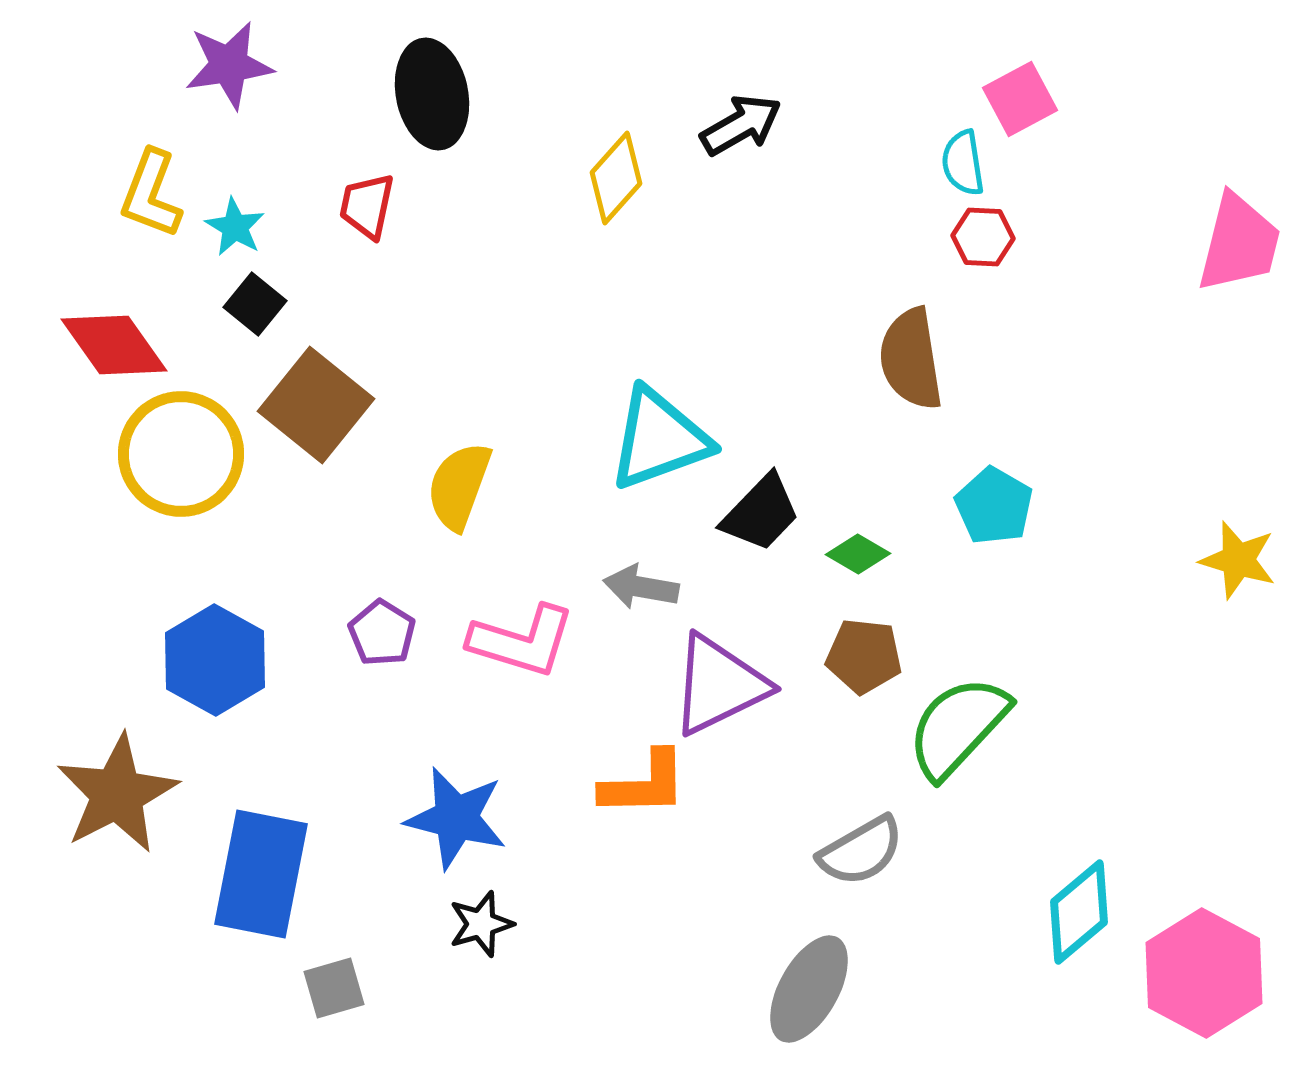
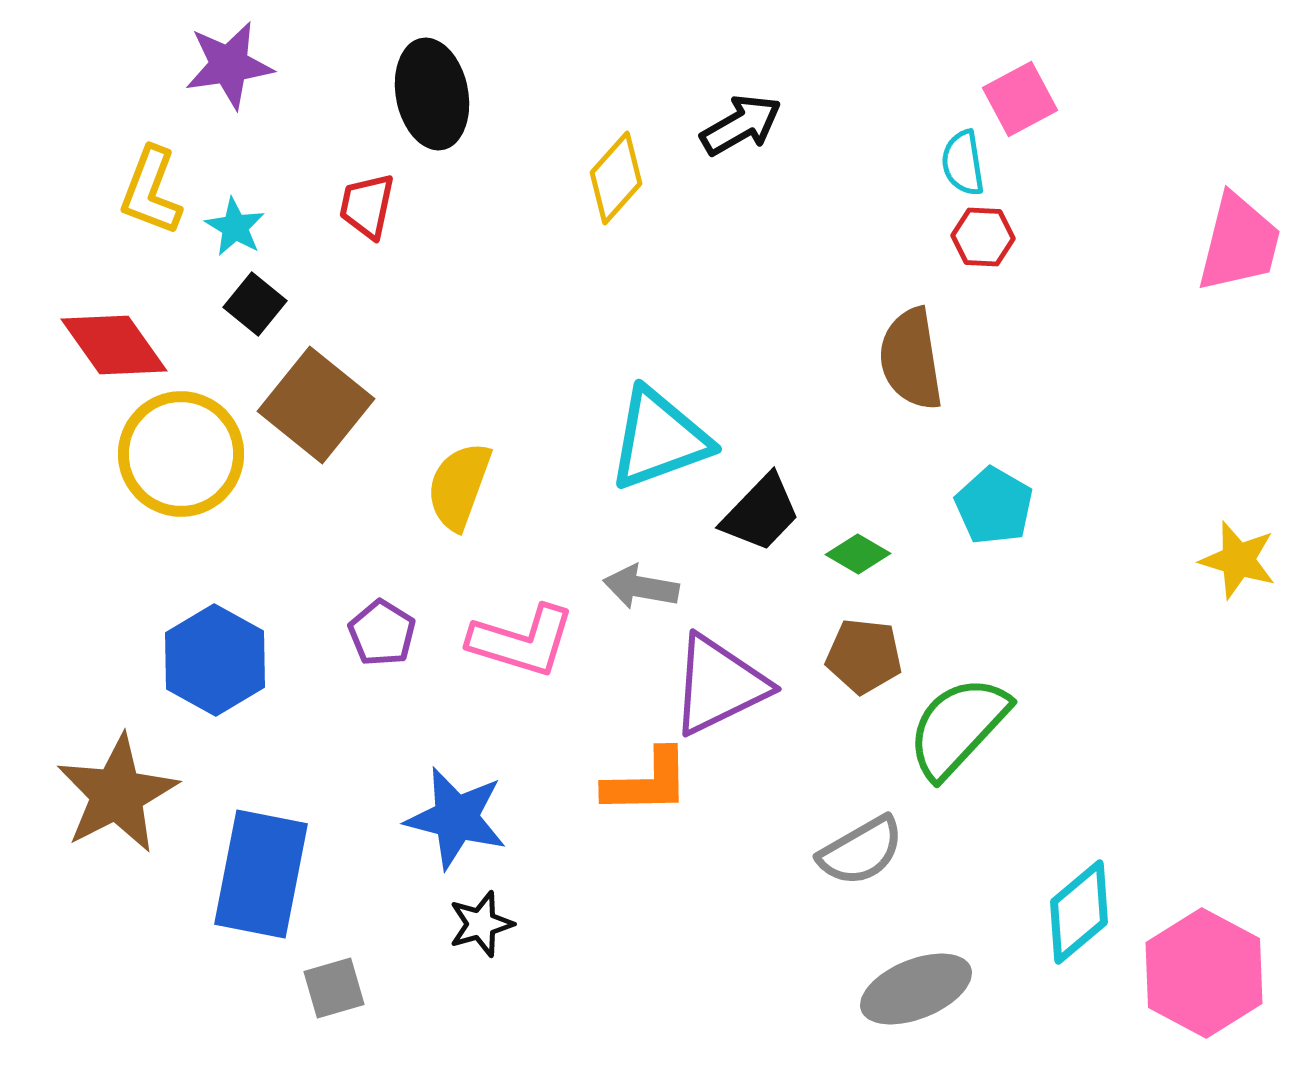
yellow L-shape: moved 3 px up
orange L-shape: moved 3 px right, 2 px up
gray ellipse: moved 107 px right; rotated 39 degrees clockwise
